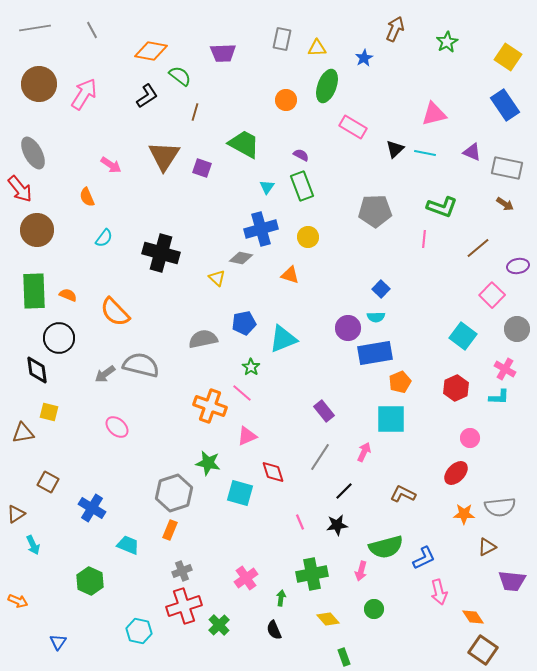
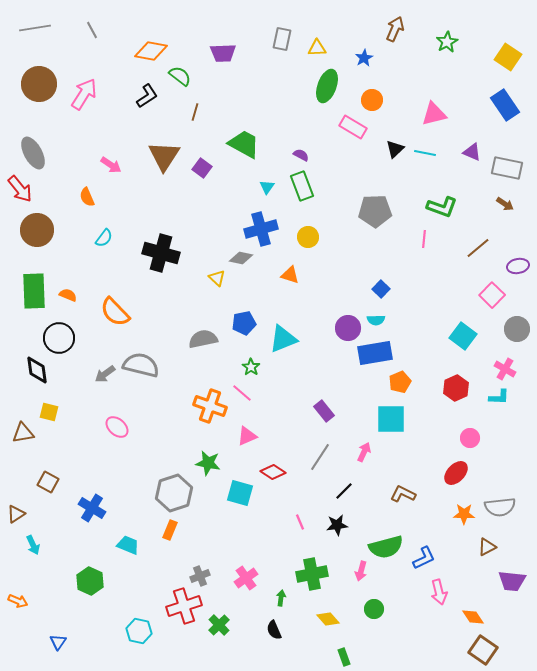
orange circle at (286, 100): moved 86 px right
purple square at (202, 168): rotated 18 degrees clockwise
cyan semicircle at (376, 317): moved 3 px down
red diamond at (273, 472): rotated 40 degrees counterclockwise
gray cross at (182, 571): moved 18 px right, 5 px down
